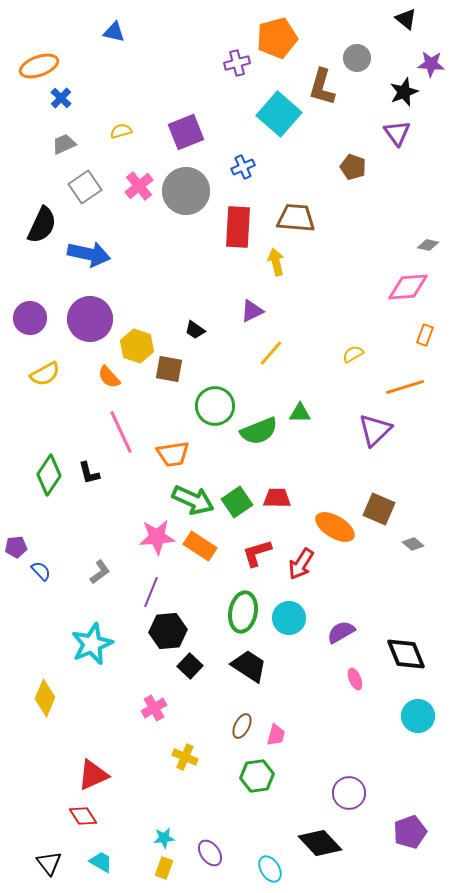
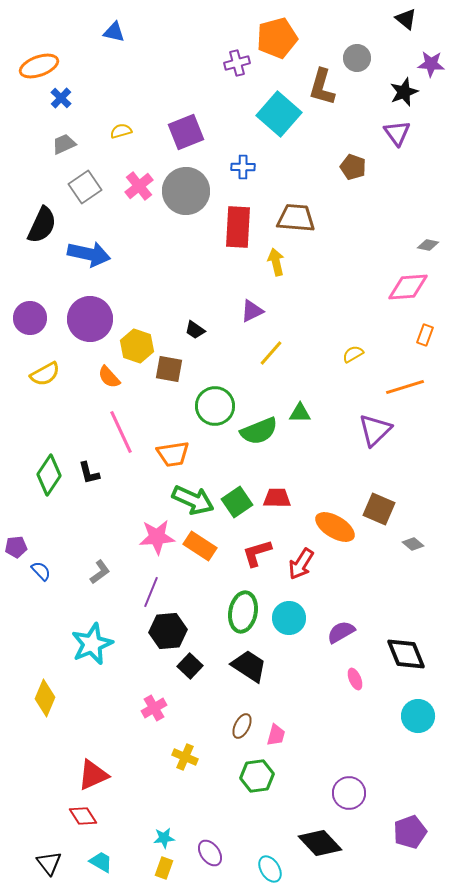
blue cross at (243, 167): rotated 25 degrees clockwise
